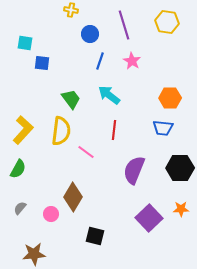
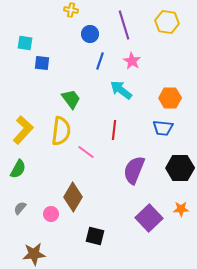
cyan arrow: moved 12 px right, 5 px up
